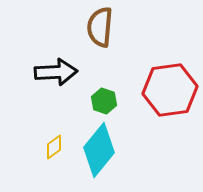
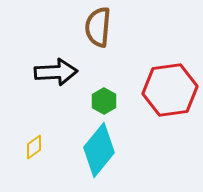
brown semicircle: moved 2 px left
green hexagon: rotated 10 degrees clockwise
yellow diamond: moved 20 px left
